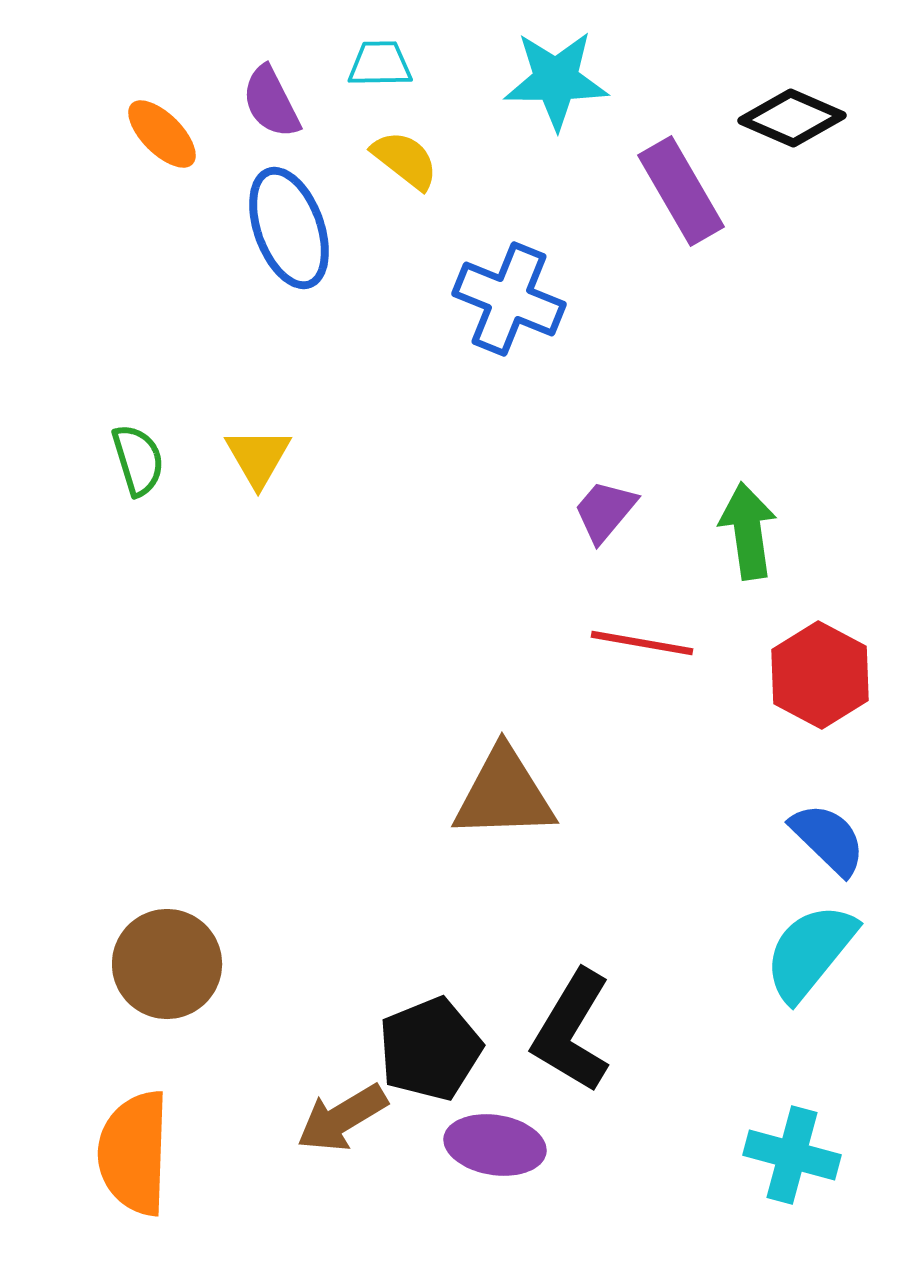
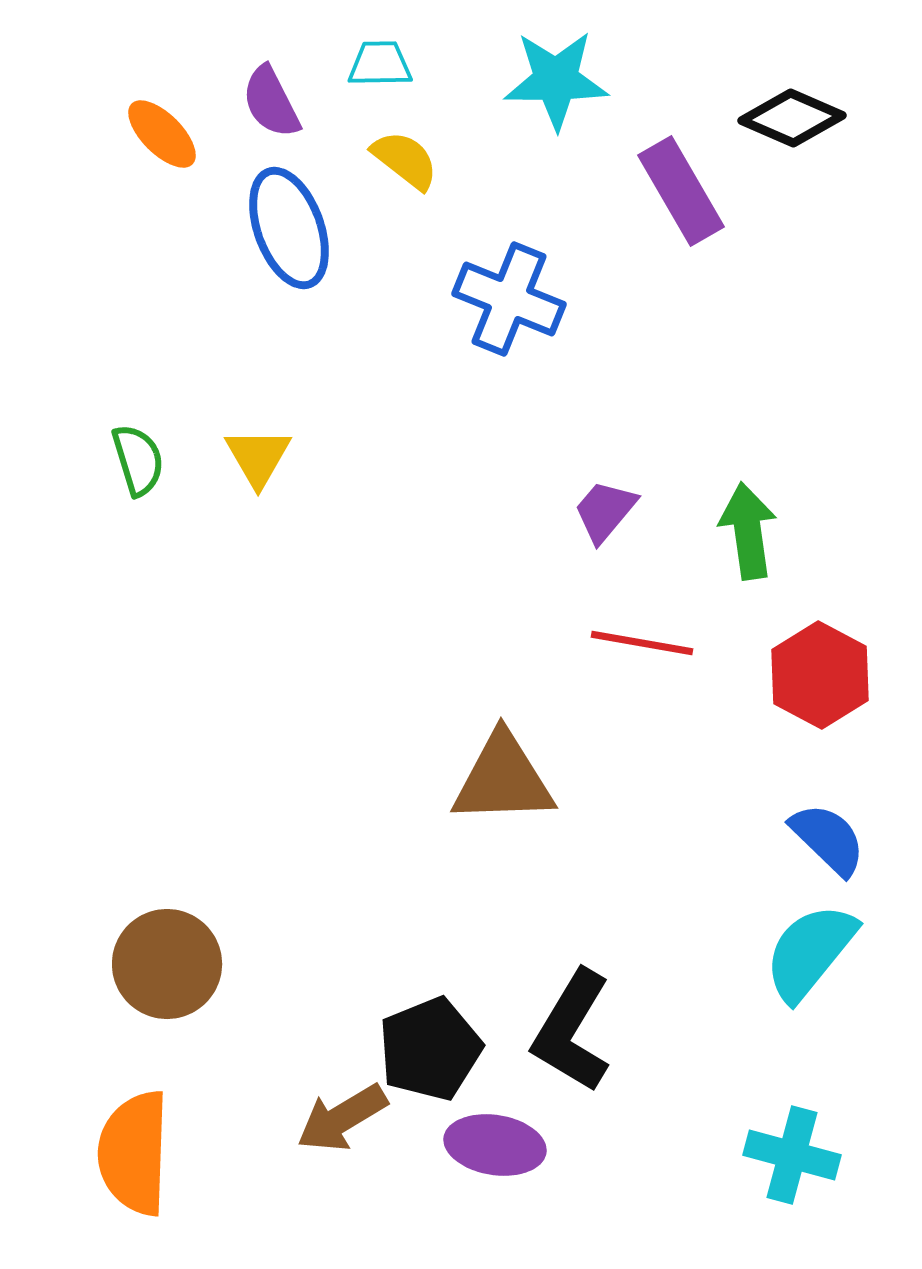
brown triangle: moved 1 px left, 15 px up
